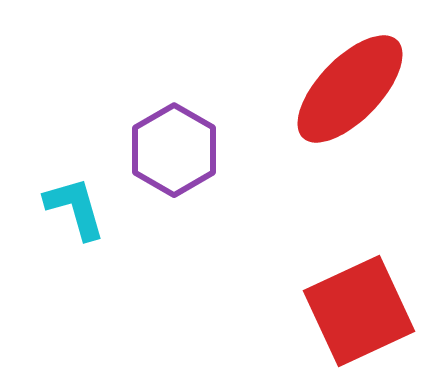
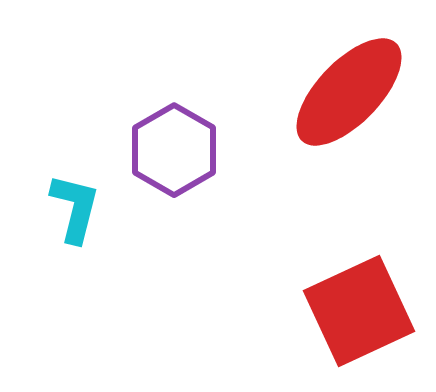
red ellipse: moved 1 px left, 3 px down
cyan L-shape: rotated 30 degrees clockwise
